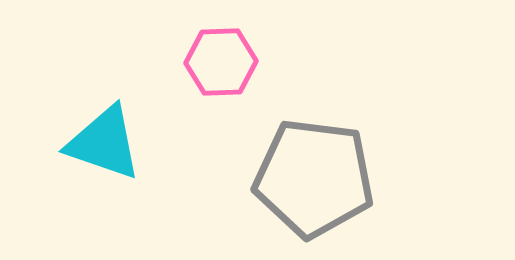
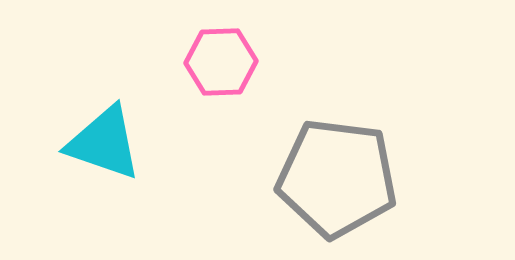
gray pentagon: moved 23 px right
